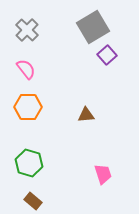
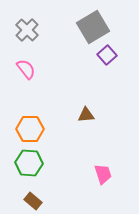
orange hexagon: moved 2 px right, 22 px down
green hexagon: rotated 12 degrees counterclockwise
